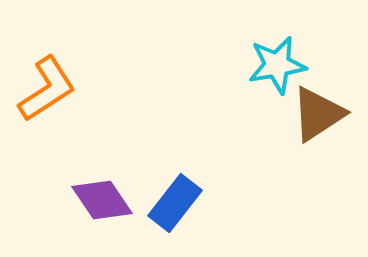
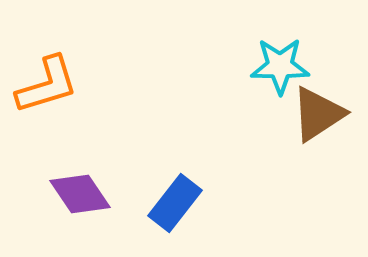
cyan star: moved 3 px right, 1 px down; rotated 10 degrees clockwise
orange L-shape: moved 4 px up; rotated 16 degrees clockwise
purple diamond: moved 22 px left, 6 px up
